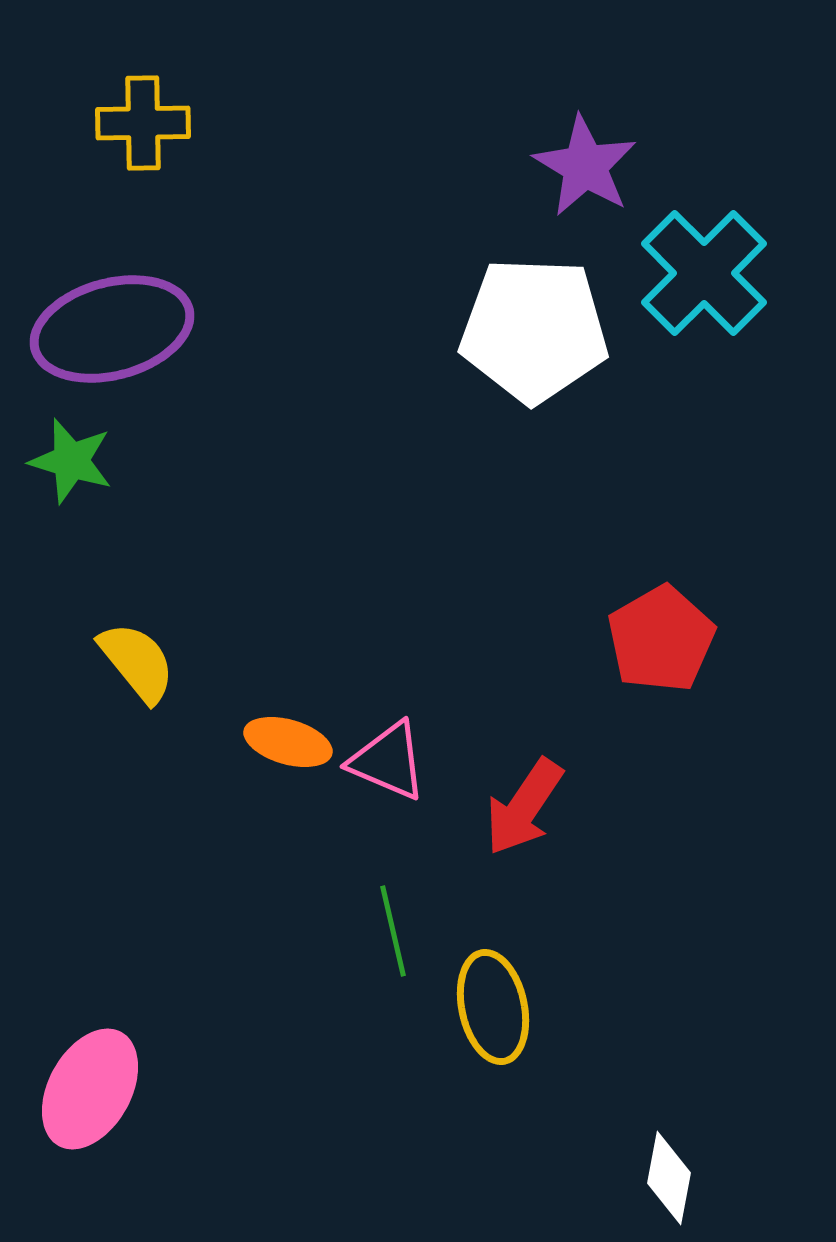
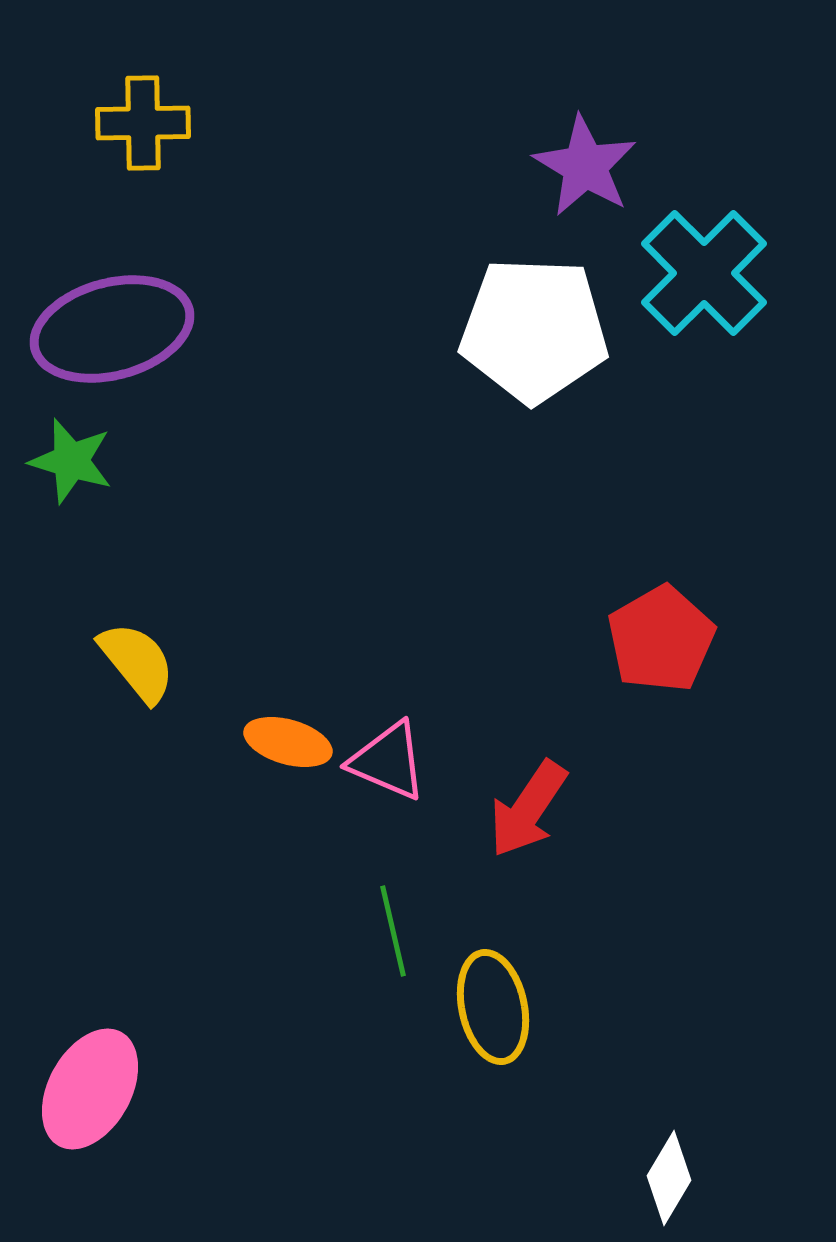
red arrow: moved 4 px right, 2 px down
white diamond: rotated 20 degrees clockwise
